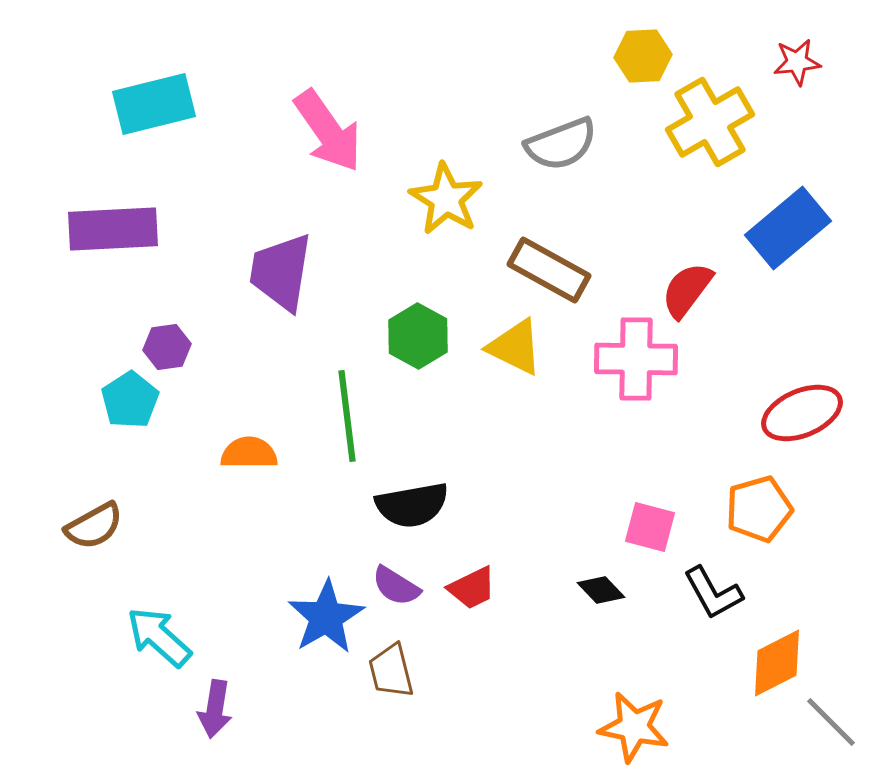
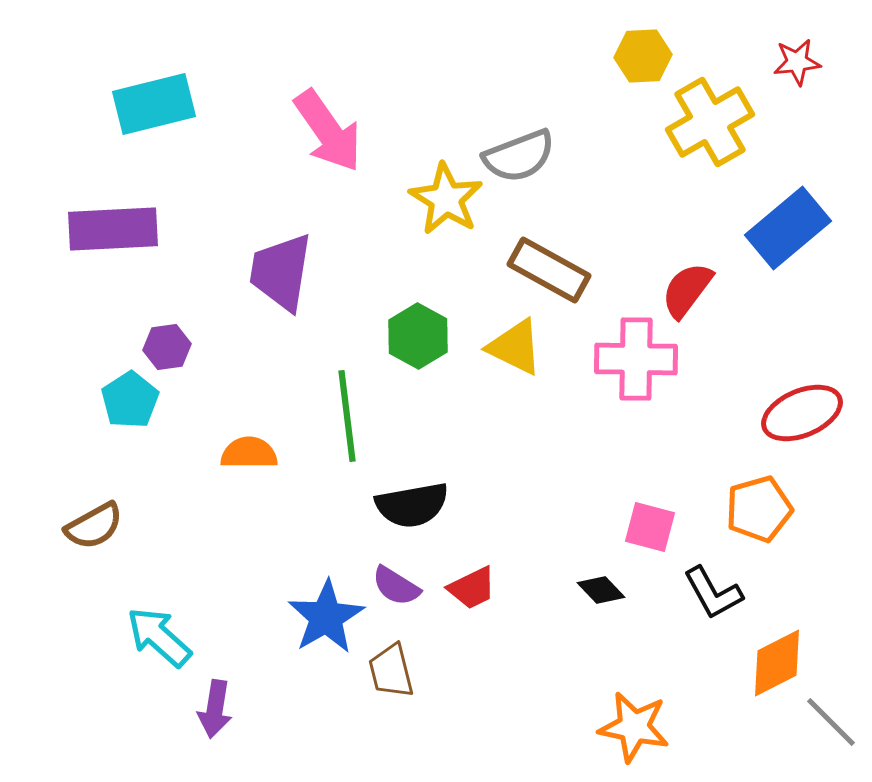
gray semicircle: moved 42 px left, 12 px down
